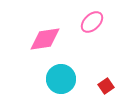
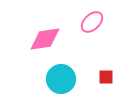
red square: moved 9 px up; rotated 35 degrees clockwise
